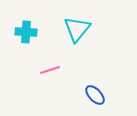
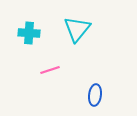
cyan cross: moved 3 px right, 1 px down
blue ellipse: rotated 50 degrees clockwise
